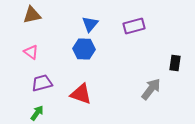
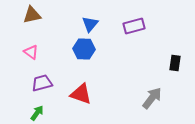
gray arrow: moved 1 px right, 9 px down
